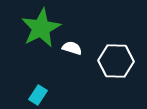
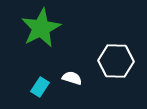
white semicircle: moved 30 px down
cyan rectangle: moved 2 px right, 8 px up
